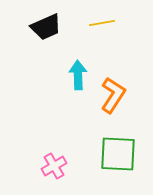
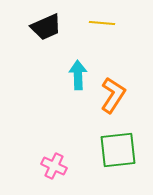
yellow line: rotated 15 degrees clockwise
green square: moved 4 px up; rotated 9 degrees counterclockwise
pink cross: rotated 35 degrees counterclockwise
